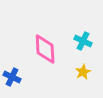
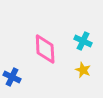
yellow star: moved 2 px up; rotated 21 degrees counterclockwise
